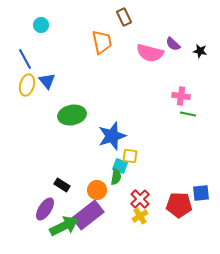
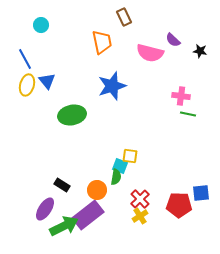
purple semicircle: moved 4 px up
blue star: moved 50 px up
